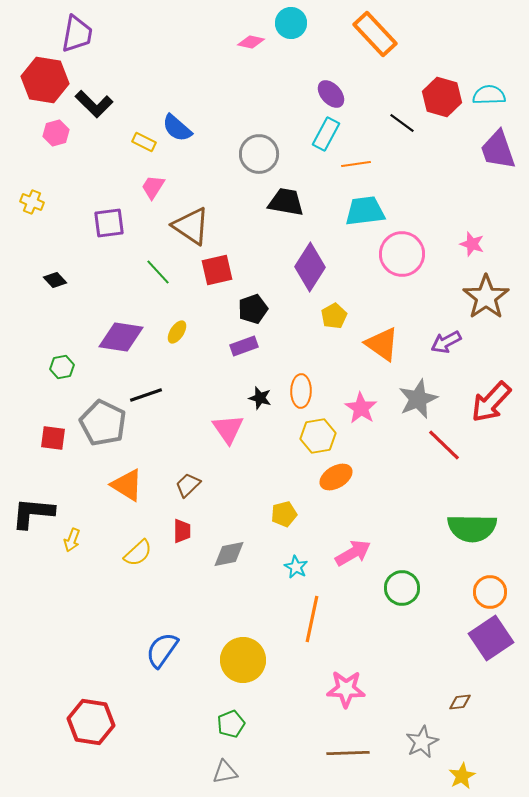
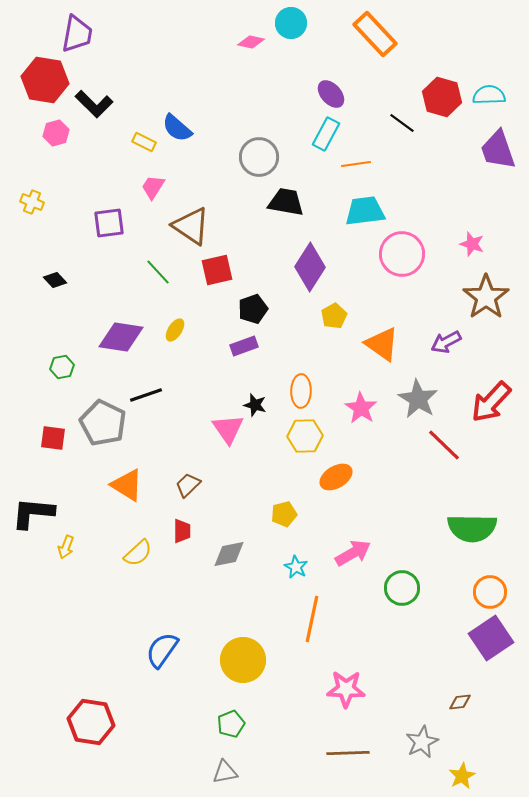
gray circle at (259, 154): moved 3 px down
yellow ellipse at (177, 332): moved 2 px left, 2 px up
black star at (260, 398): moved 5 px left, 7 px down
gray star at (418, 399): rotated 18 degrees counterclockwise
yellow hexagon at (318, 436): moved 13 px left; rotated 8 degrees clockwise
yellow arrow at (72, 540): moved 6 px left, 7 px down
